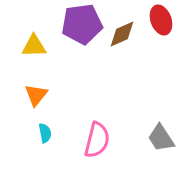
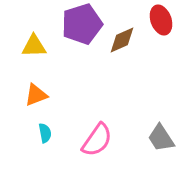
purple pentagon: rotated 9 degrees counterclockwise
brown diamond: moved 6 px down
orange triangle: rotated 30 degrees clockwise
pink semicircle: rotated 21 degrees clockwise
